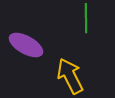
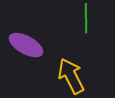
yellow arrow: moved 1 px right
